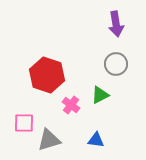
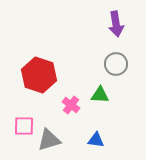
red hexagon: moved 8 px left
green triangle: rotated 30 degrees clockwise
pink square: moved 3 px down
